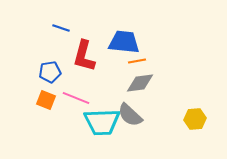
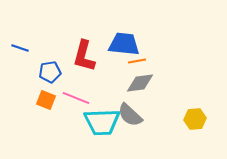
blue line: moved 41 px left, 20 px down
blue trapezoid: moved 2 px down
